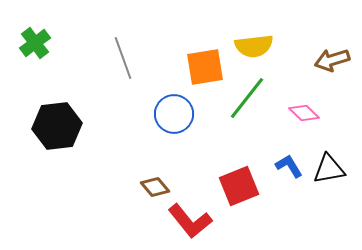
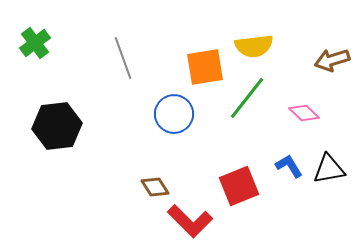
brown diamond: rotated 8 degrees clockwise
red L-shape: rotated 6 degrees counterclockwise
